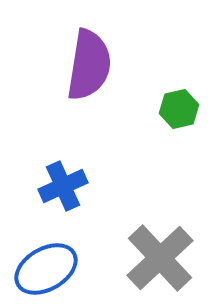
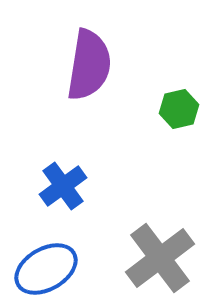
blue cross: rotated 12 degrees counterclockwise
gray cross: rotated 6 degrees clockwise
